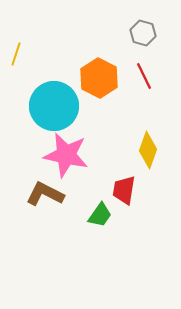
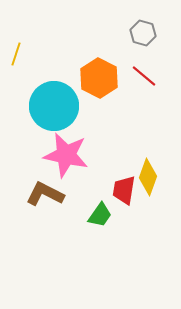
red line: rotated 24 degrees counterclockwise
yellow diamond: moved 27 px down
